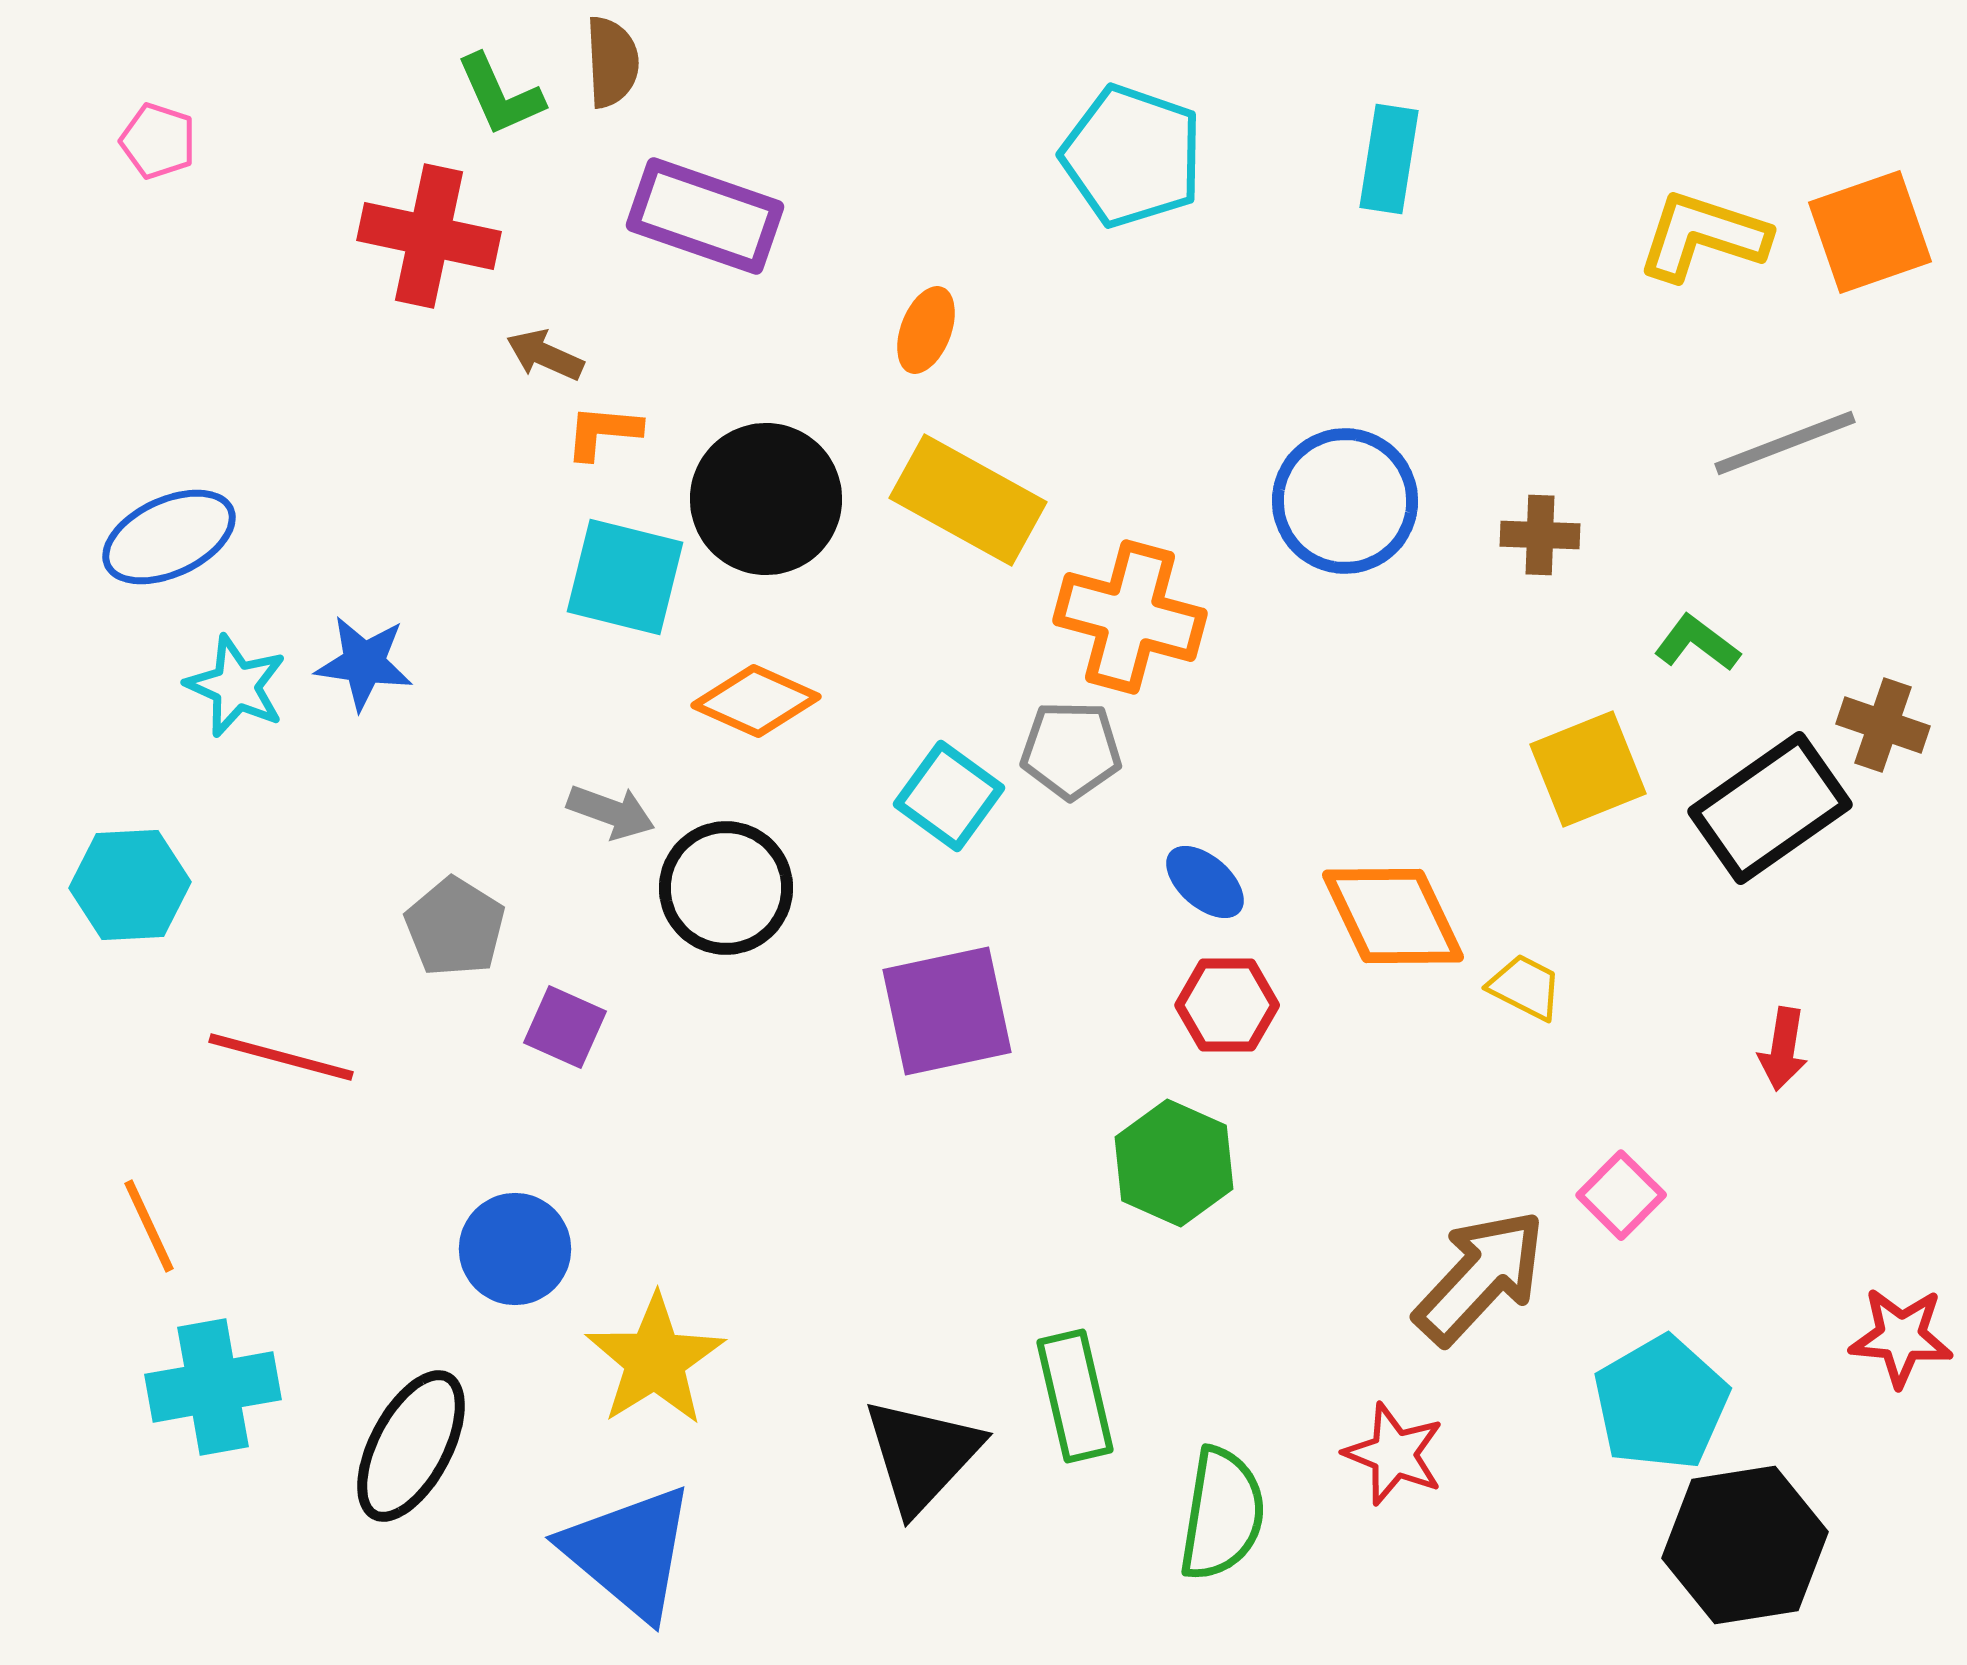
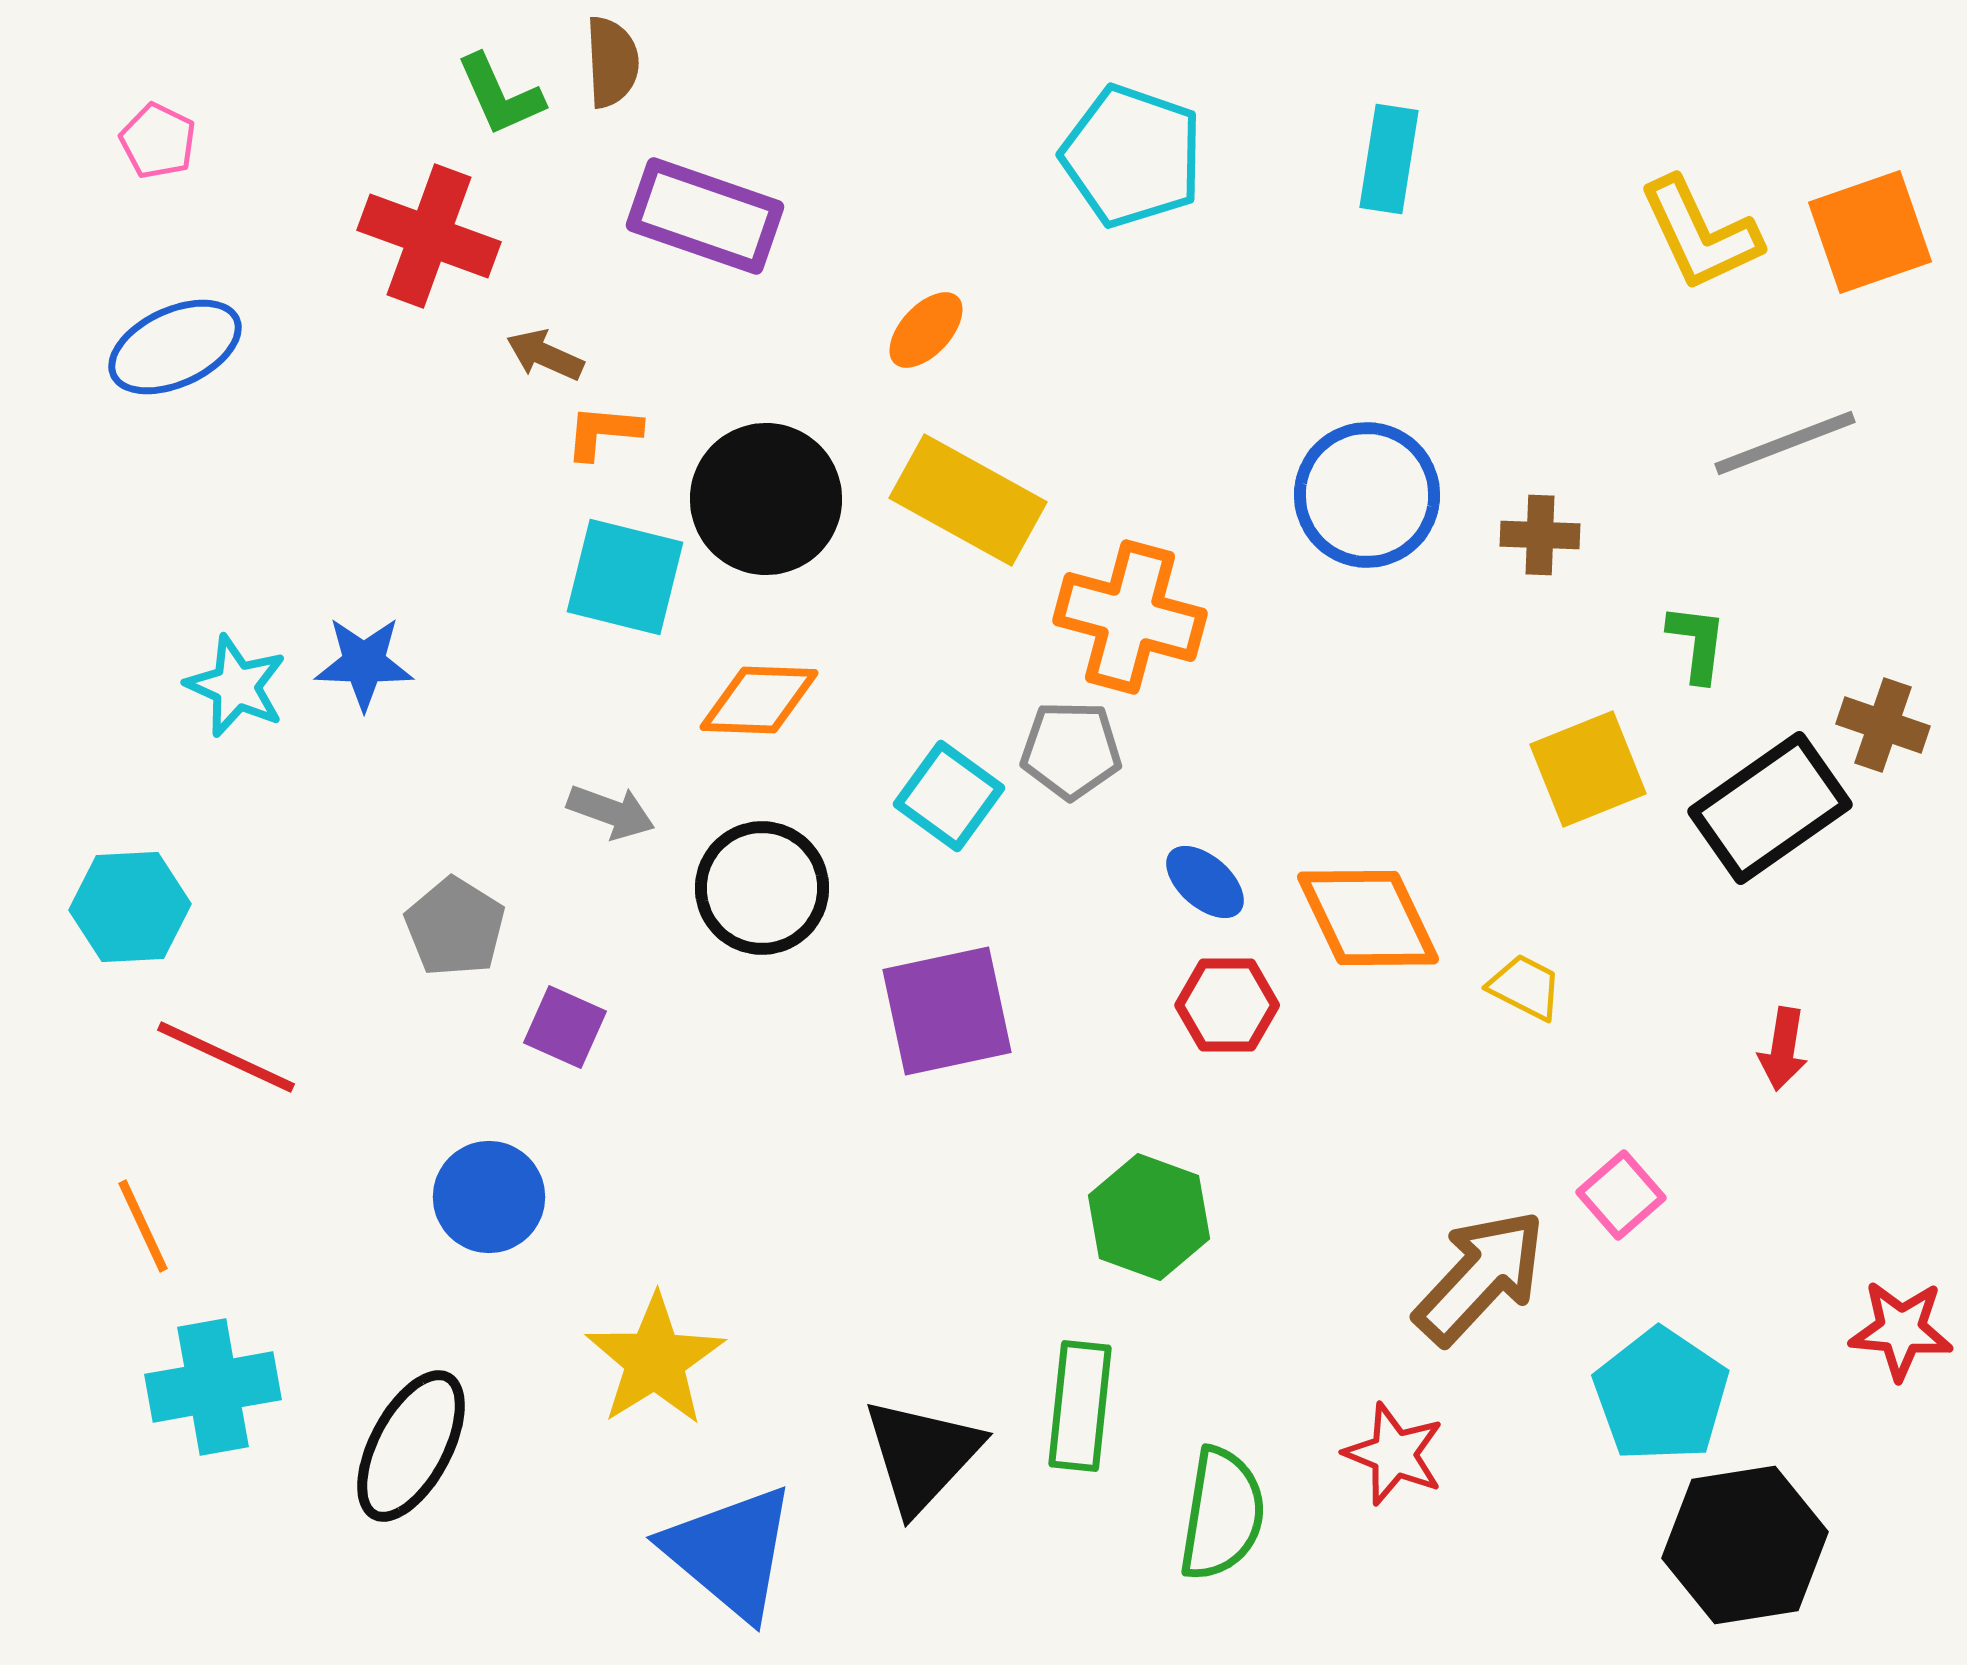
pink pentagon at (158, 141): rotated 8 degrees clockwise
red cross at (429, 236): rotated 8 degrees clockwise
yellow L-shape at (1703, 236): moved 3 px left, 2 px up; rotated 133 degrees counterclockwise
orange ellipse at (926, 330): rotated 22 degrees clockwise
blue circle at (1345, 501): moved 22 px right, 6 px up
blue ellipse at (169, 537): moved 6 px right, 190 px up
green L-shape at (1697, 643): rotated 60 degrees clockwise
blue star at (364, 663): rotated 6 degrees counterclockwise
orange diamond at (756, 701): moved 3 px right, 1 px up; rotated 22 degrees counterclockwise
cyan hexagon at (130, 885): moved 22 px down
black circle at (726, 888): moved 36 px right
orange diamond at (1393, 916): moved 25 px left, 2 px down
red line at (281, 1057): moved 55 px left; rotated 10 degrees clockwise
green hexagon at (1174, 1163): moved 25 px left, 54 px down; rotated 4 degrees counterclockwise
pink square at (1621, 1195): rotated 4 degrees clockwise
orange line at (149, 1226): moved 6 px left
blue circle at (515, 1249): moved 26 px left, 52 px up
red star at (1901, 1337): moved 7 px up
green rectangle at (1075, 1396): moved 5 px right, 10 px down; rotated 19 degrees clockwise
cyan pentagon at (1661, 1403): moved 8 px up; rotated 8 degrees counterclockwise
blue triangle at (629, 1552): moved 101 px right
